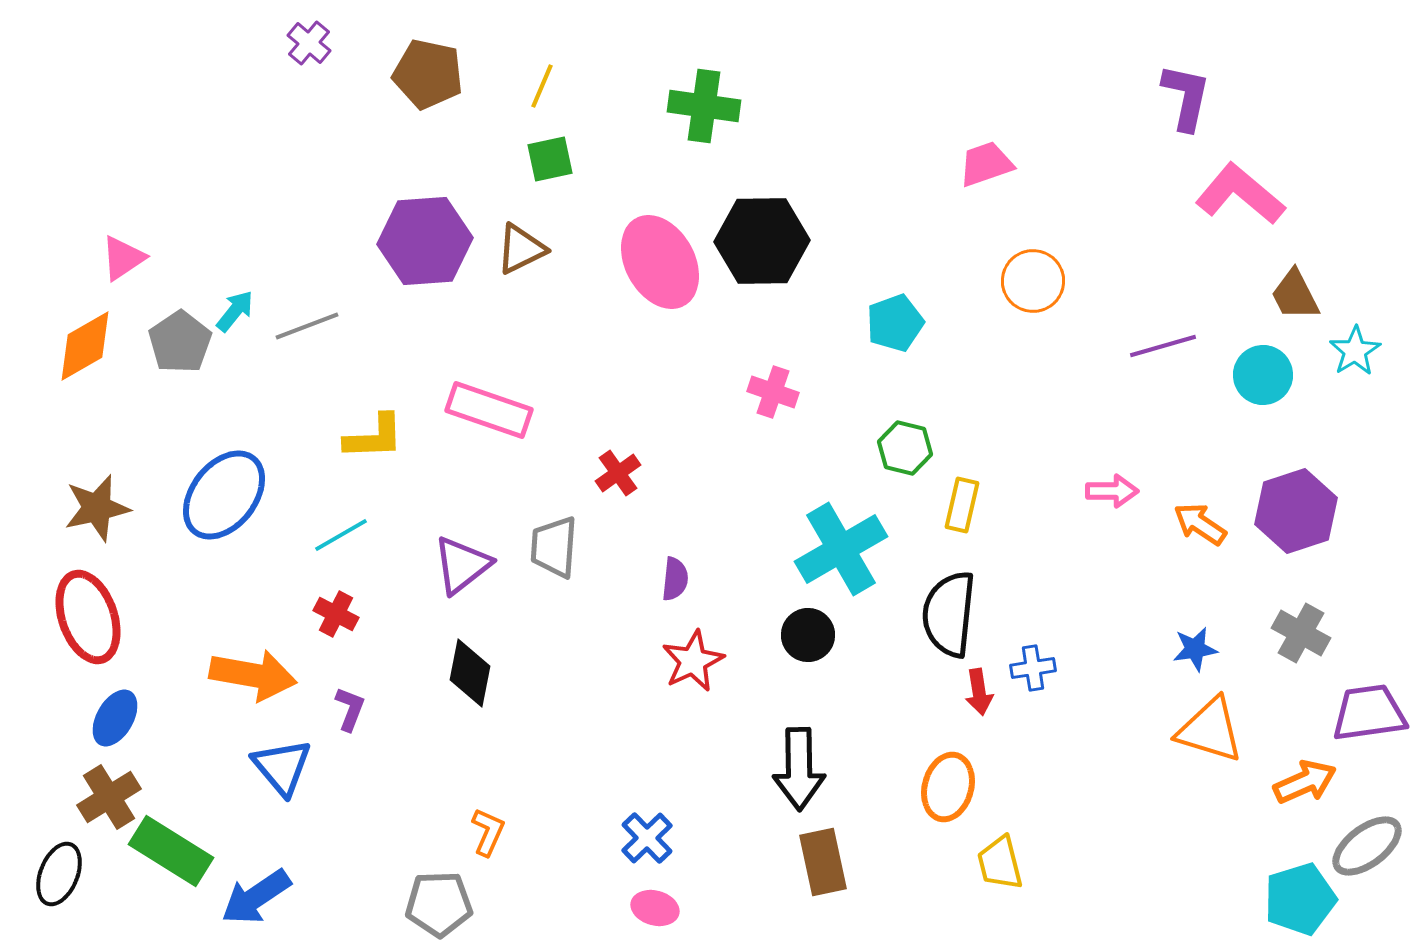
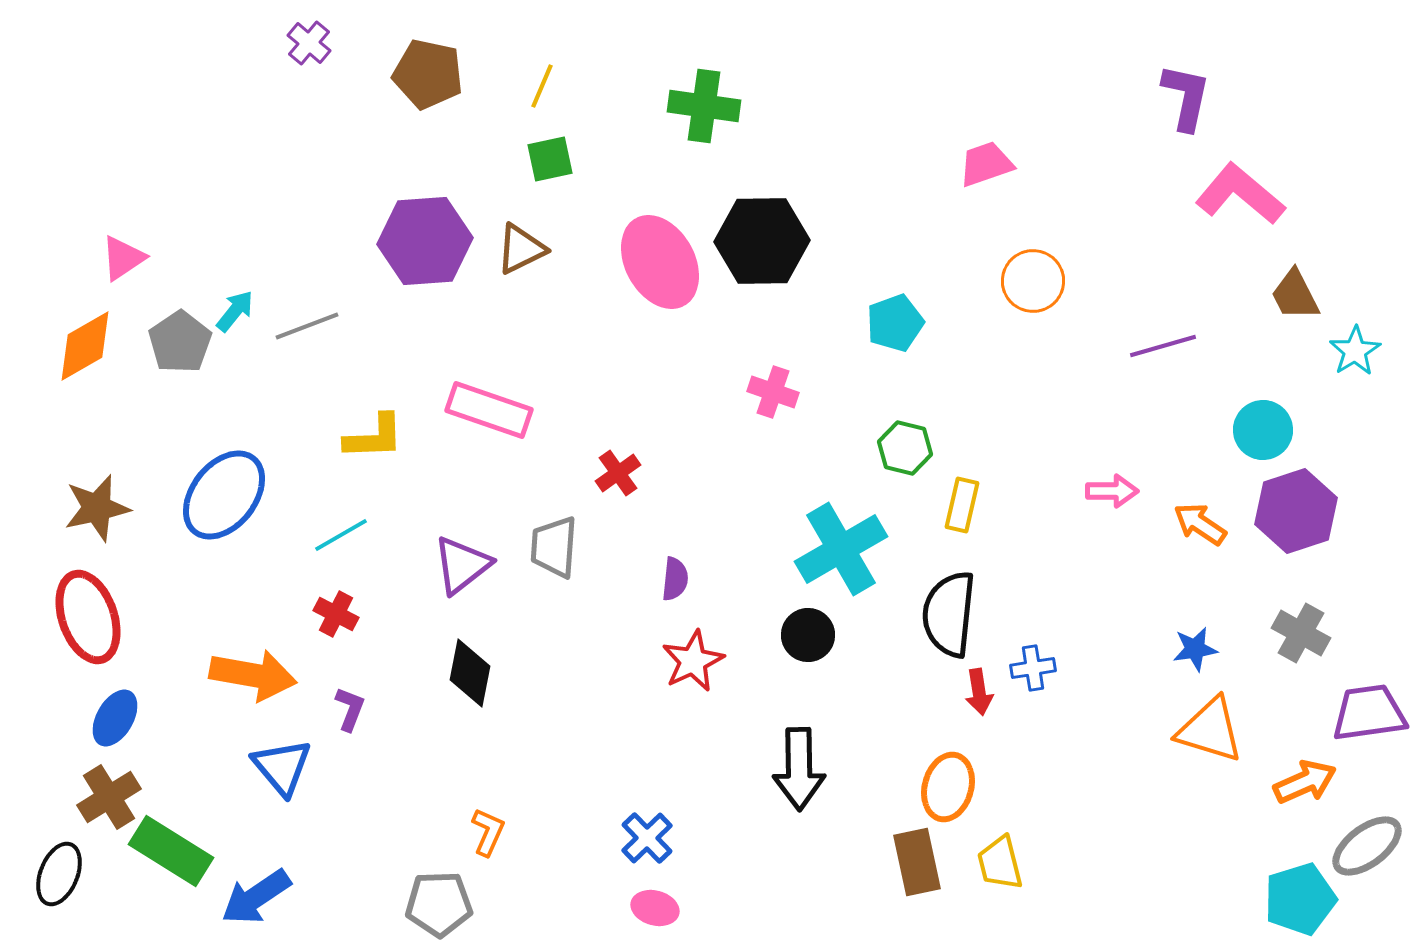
cyan circle at (1263, 375): moved 55 px down
brown rectangle at (823, 862): moved 94 px right
